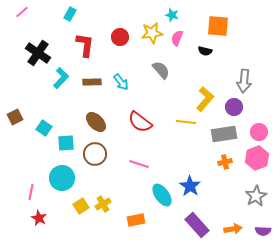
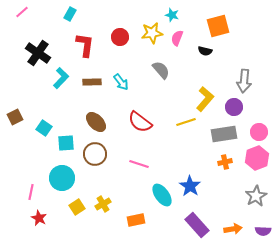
orange square at (218, 26): rotated 20 degrees counterclockwise
yellow line at (186, 122): rotated 24 degrees counterclockwise
yellow square at (81, 206): moved 4 px left, 1 px down
